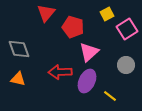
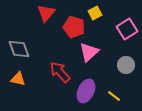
yellow square: moved 12 px left, 1 px up
red pentagon: moved 1 px right
red arrow: rotated 50 degrees clockwise
purple ellipse: moved 1 px left, 10 px down
yellow line: moved 4 px right
